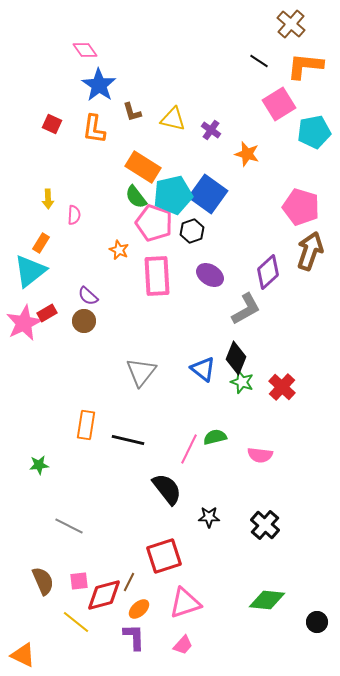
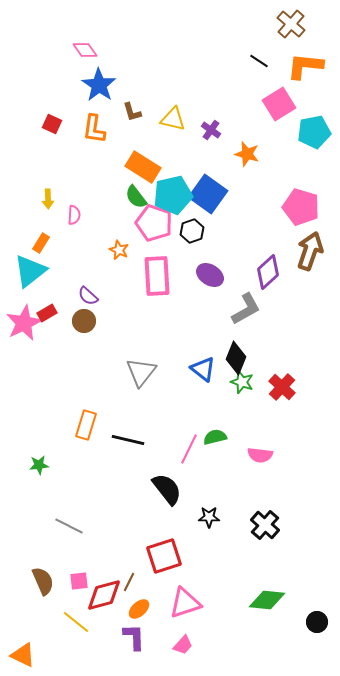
orange rectangle at (86, 425): rotated 8 degrees clockwise
